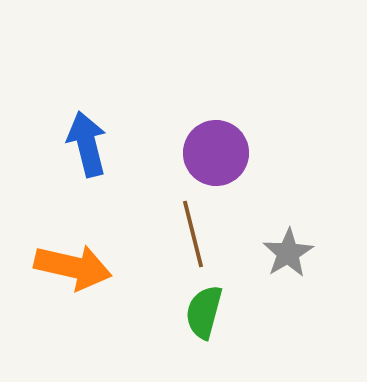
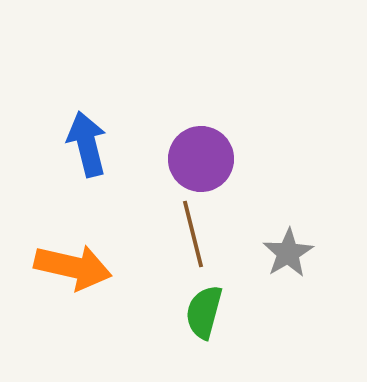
purple circle: moved 15 px left, 6 px down
